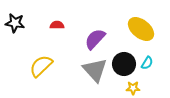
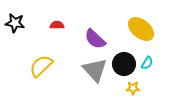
purple semicircle: rotated 90 degrees counterclockwise
